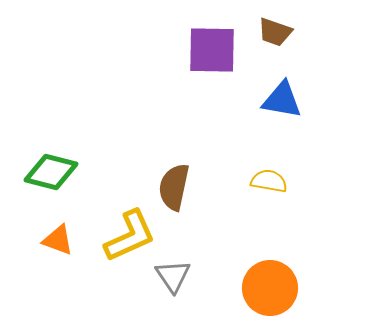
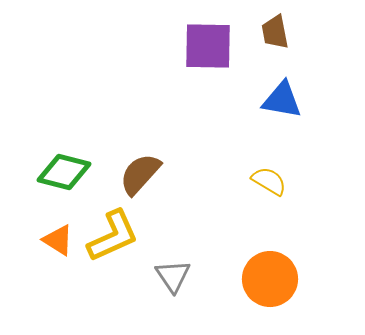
brown trapezoid: rotated 60 degrees clockwise
purple square: moved 4 px left, 4 px up
green diamond: moved 13 px right
yellow semicircle: rotated 21 degrees clockwise
brown semicircle: moved 34 px left, 13 px up; rotated 30 degrees clockwise
yellow L-shape: moved 17 px left
orange triangle: rotated 12 degrees clockwise
orange circle: moved 9 px up
